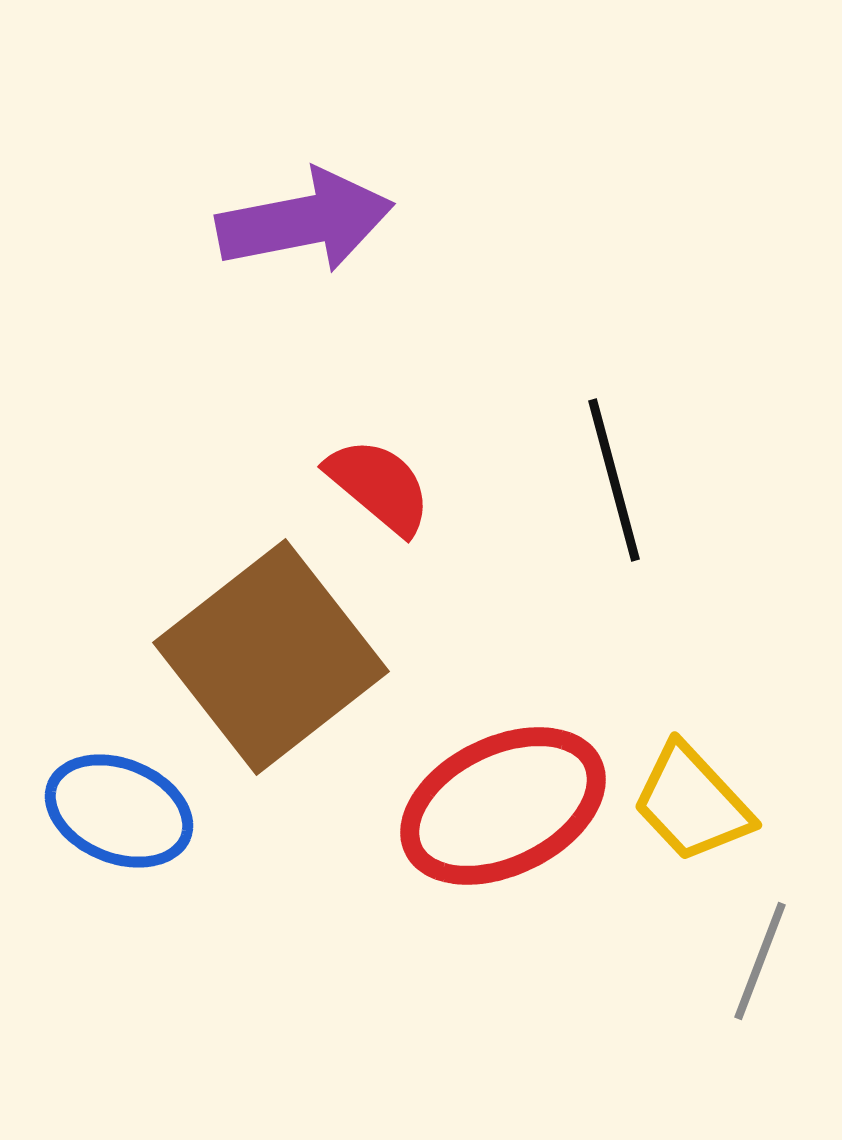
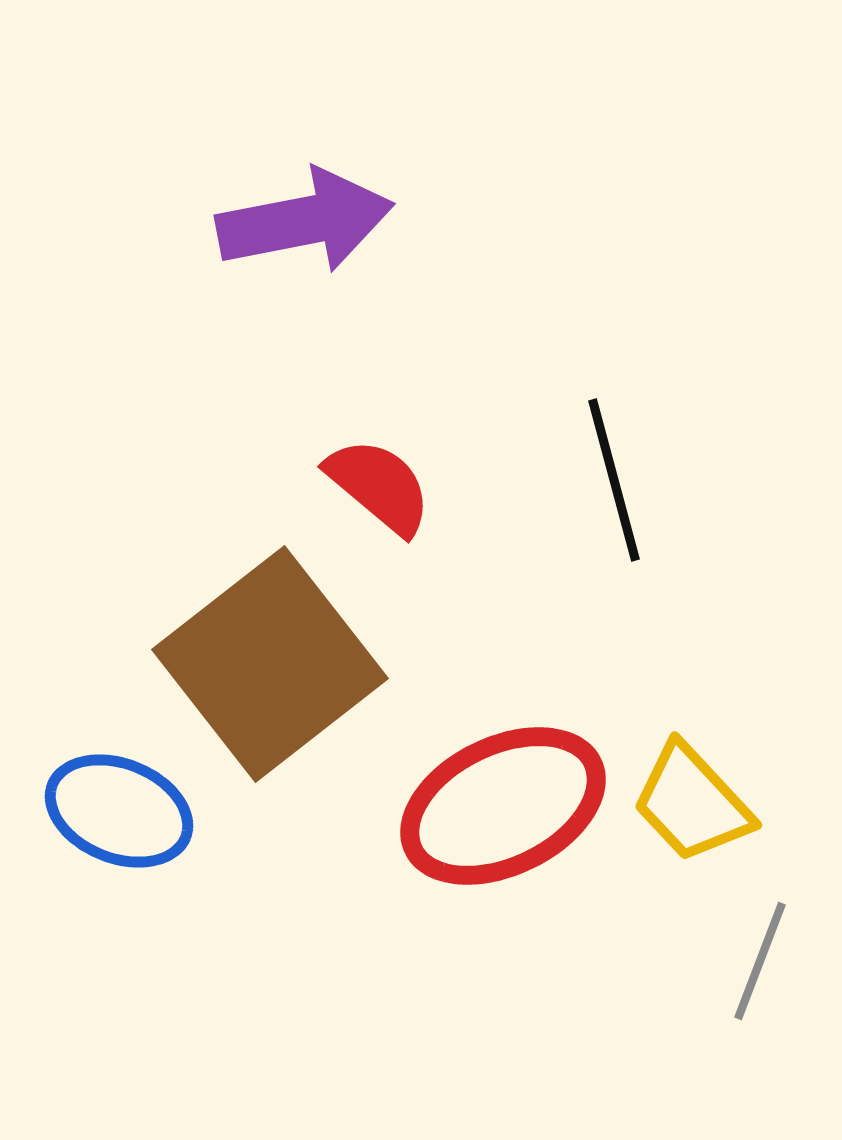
brown square: moved 1 px left, 7 px down
